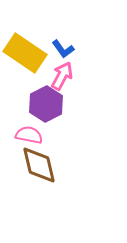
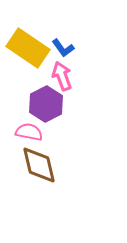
blue L-shape: moved 1 px up
yellow rectangle: moved 3 px right, 5 px up
pink arrow: rotated 48 degrees counterclockwise
pink semicircle: moved 3 px up
